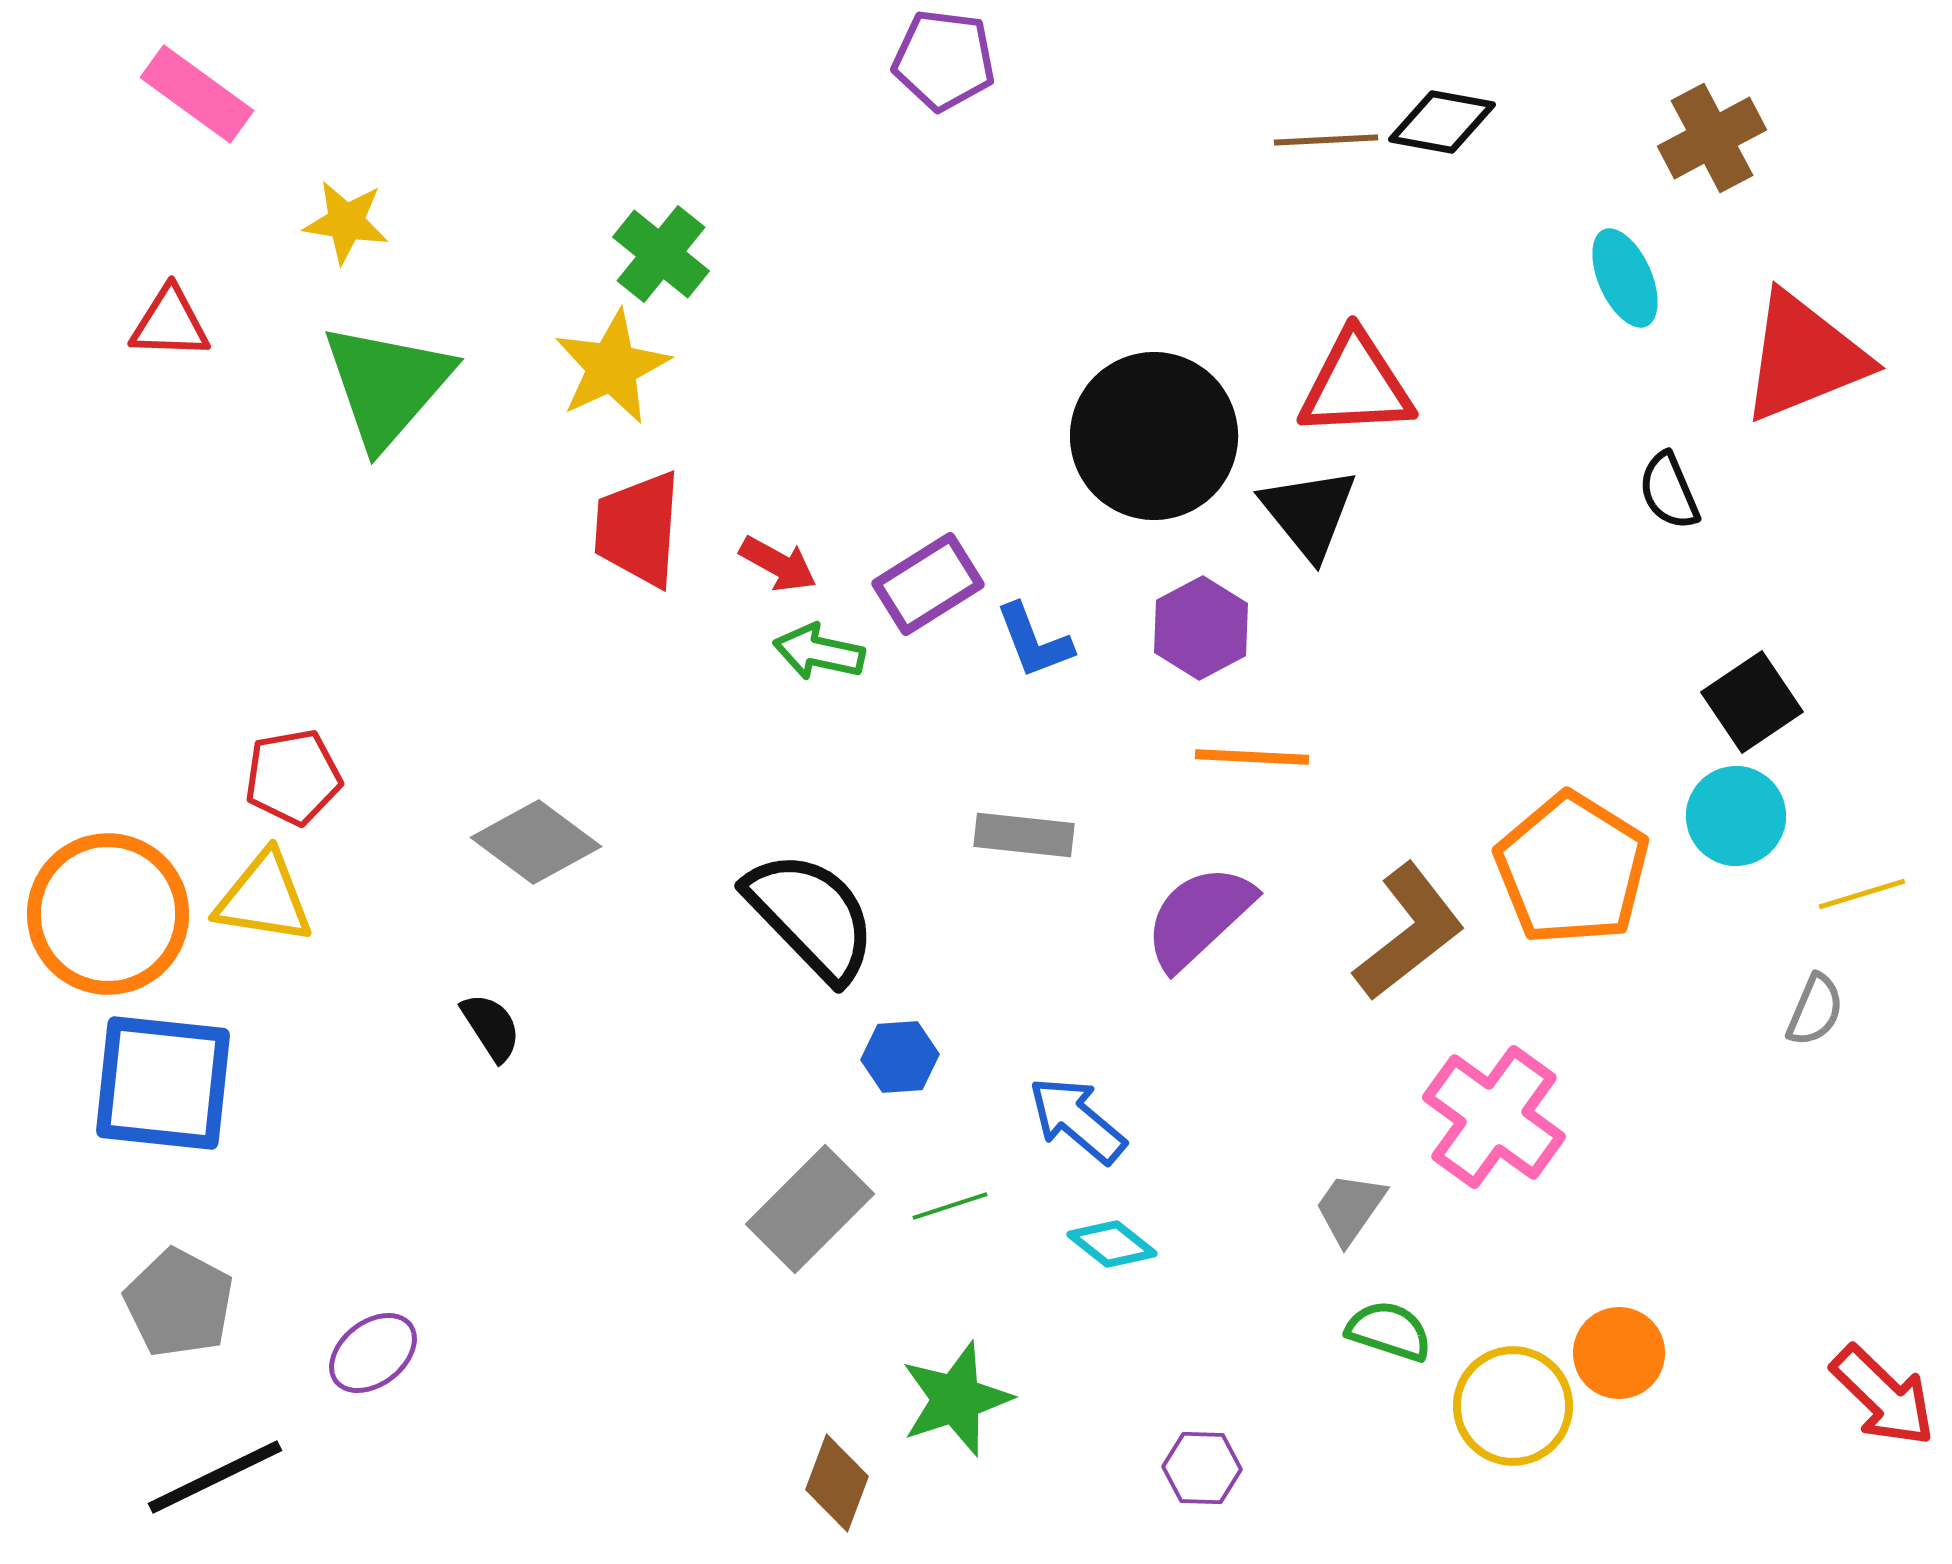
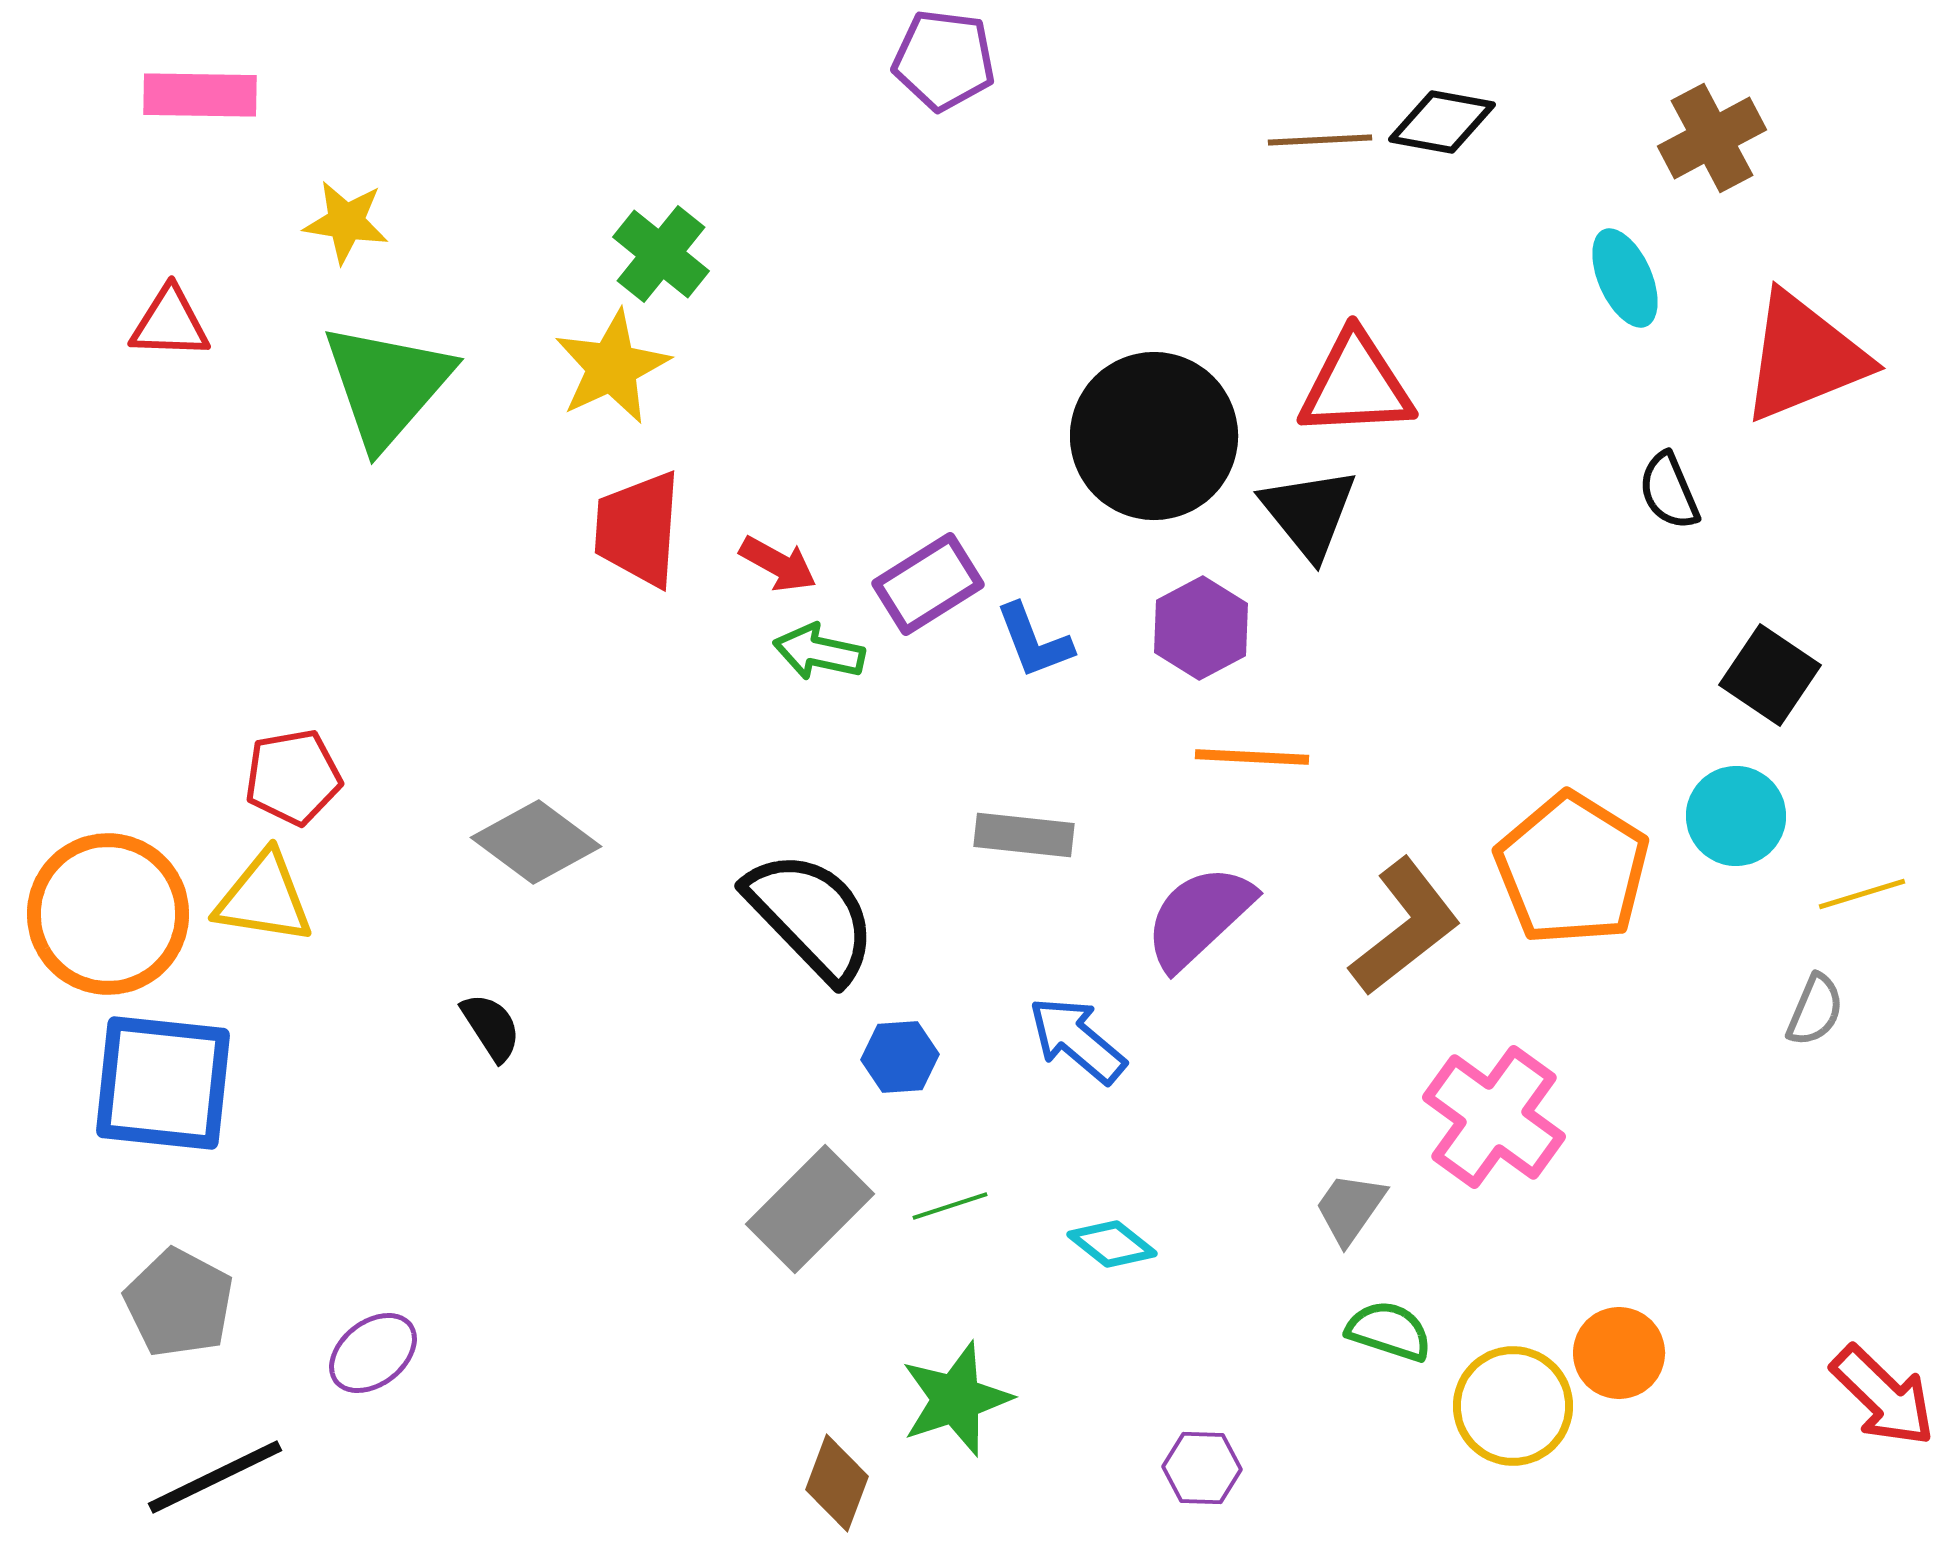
pink rectangle at (197, 94): moved 3 px right, 1 px down; rotated 35 degrees counterclockwise
brown line at (1326, 140): moved 6 px left
black square at (1752, 702): moved 18 px right, 27 px up; rotated 22 degrees counterclockwise
brown L-shape at (1409, 932): moved 4 px left, 5 px up
blue arrow at (1077, 1120): moved 80 px up
